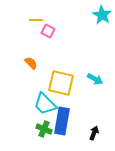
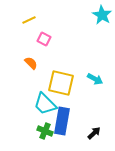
yellow line: moved 7 px left; rotated 24 degrees counterclockwise
pink square: moved 4 px left, 8 px down
green cross: moved 1 px right, 2 px down
black arrow: rotated 24 degrees clockwise
